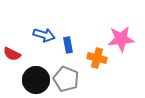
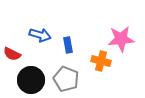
blue arrow: moved 4 px left
orange cross: moved 4 px right, 3 px down
black circle: moved 5 px left
